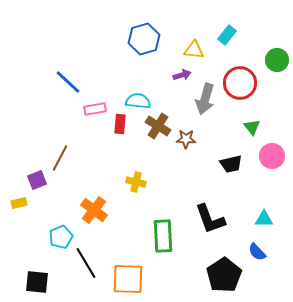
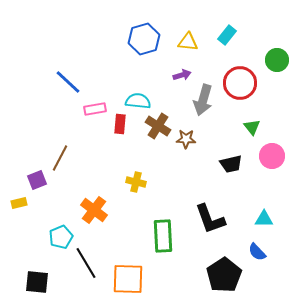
yellow triangle: moved 6 px left, 8 px up
gray arrow: moved 2 px left, 1 px down
